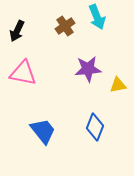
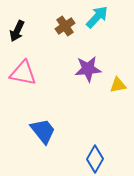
cyan arrow: rotated 115 degrees counterclockwise
blue diamond: moved 32 px down; rotated 8 degrees clockwise
